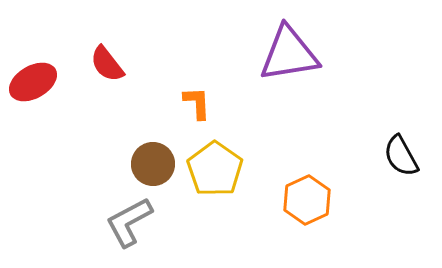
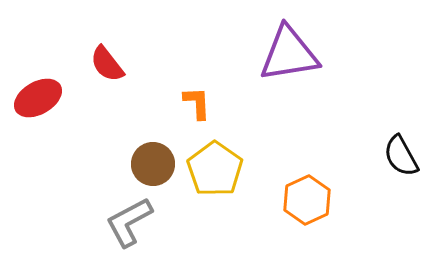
red ellipse: moved 5 px right, 16 px down
